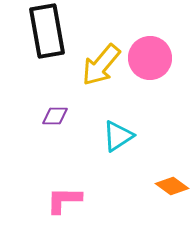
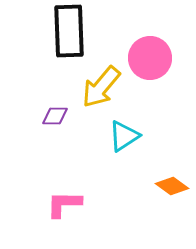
black rectangle: moved 22 px right; rotated 8 degrees clockwise
yellow arrow: moved 22 px down
cyan triangle: moved 6 px right
pink L-shape: moved 4 px down
